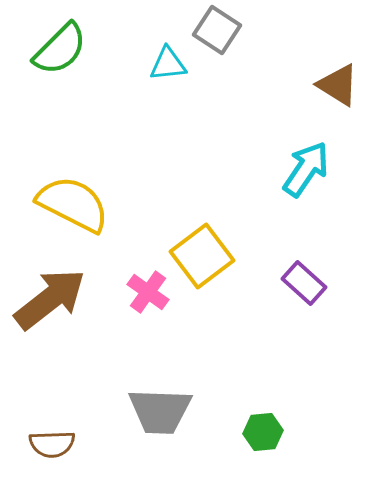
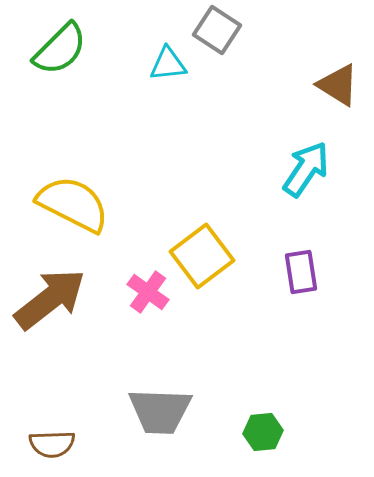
purple rectangle: moved 3 px left, 11 px up; rotated 39 degrees clockwise
